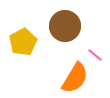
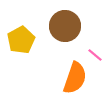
yellow pentagon: moved 2 px left, 2 px up
orange semicircle: rotated 12 degrees counterclockwise
